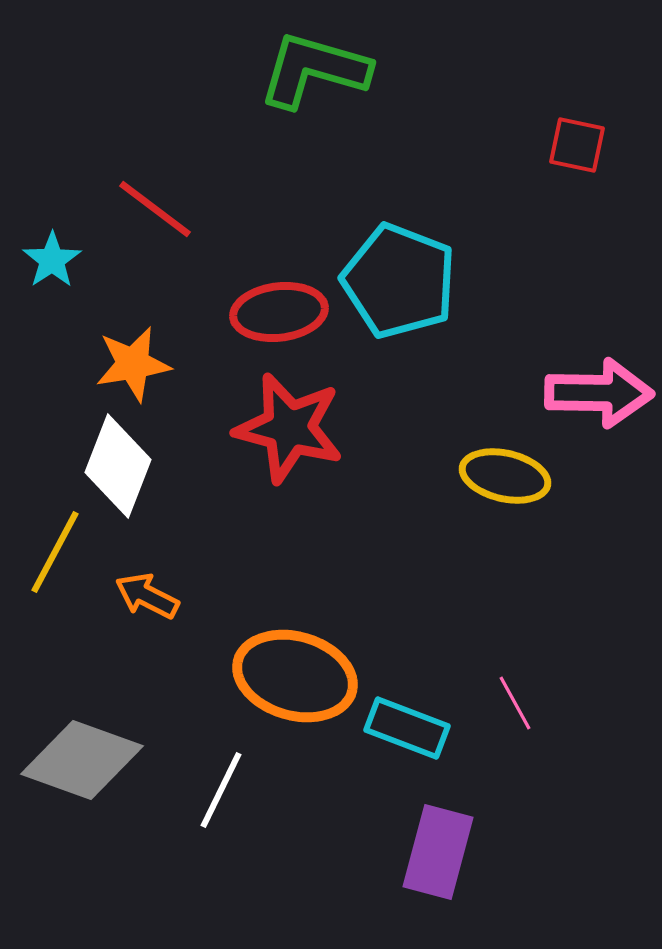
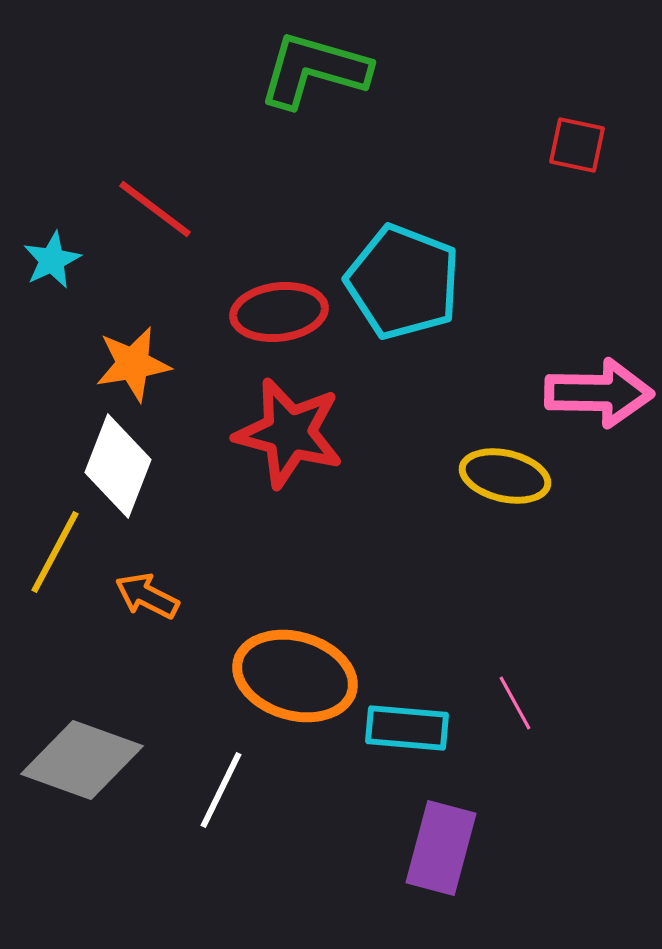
cyan star: rotated 8 degrees clockwise
cyan pentagon: moved 4 px right, 1 px down
red star: moved 5 px down
cyan rectangle: rotated 16 degrees counterclockwise
purple rectangle: moved 3 px right, 4 px up
